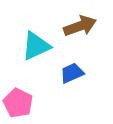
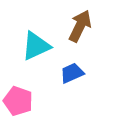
brown arrow: rotated 44 degrees counterclockwise
pink pentagon: moved 2 px up; rotated 8 degrees counterclockwise
